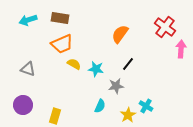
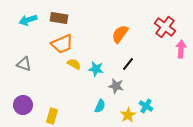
brown rectangle: moved 1 px left
gray triangle: moved 4 px left, 5 px up
gray star: rotated 21 degrees clockwise
yellow rectangle: moved 3 px left
